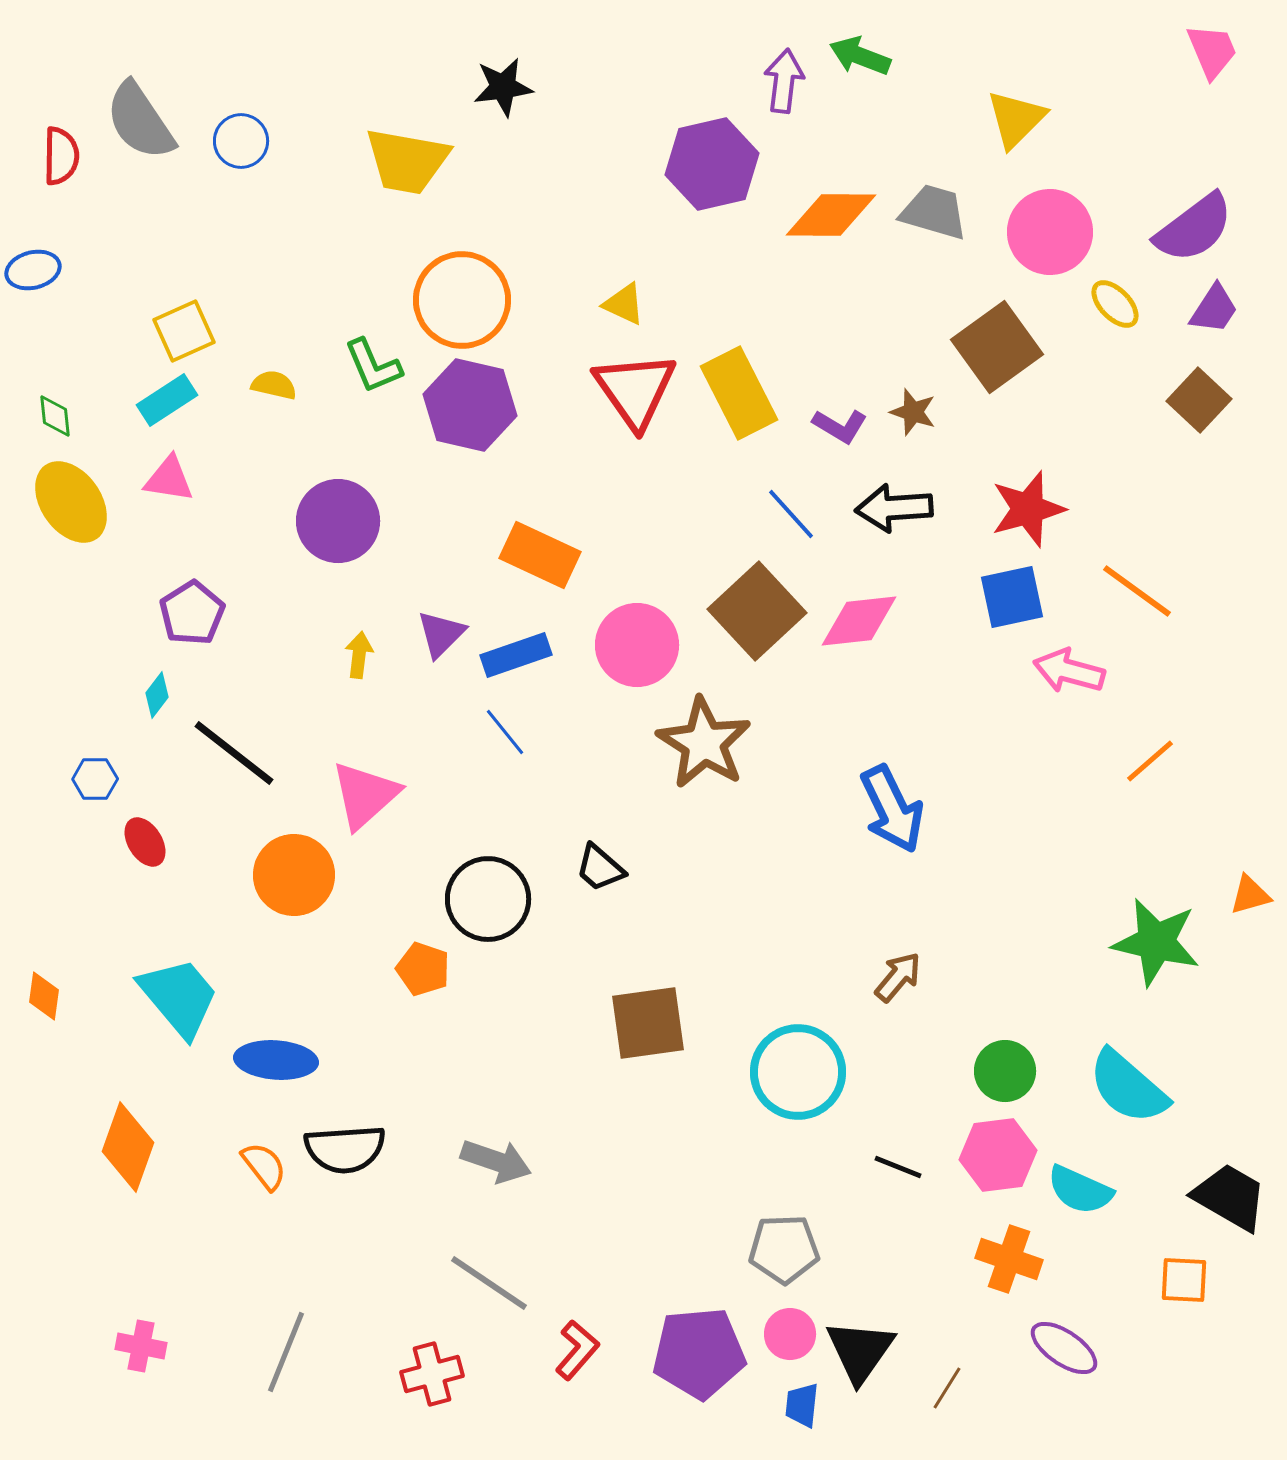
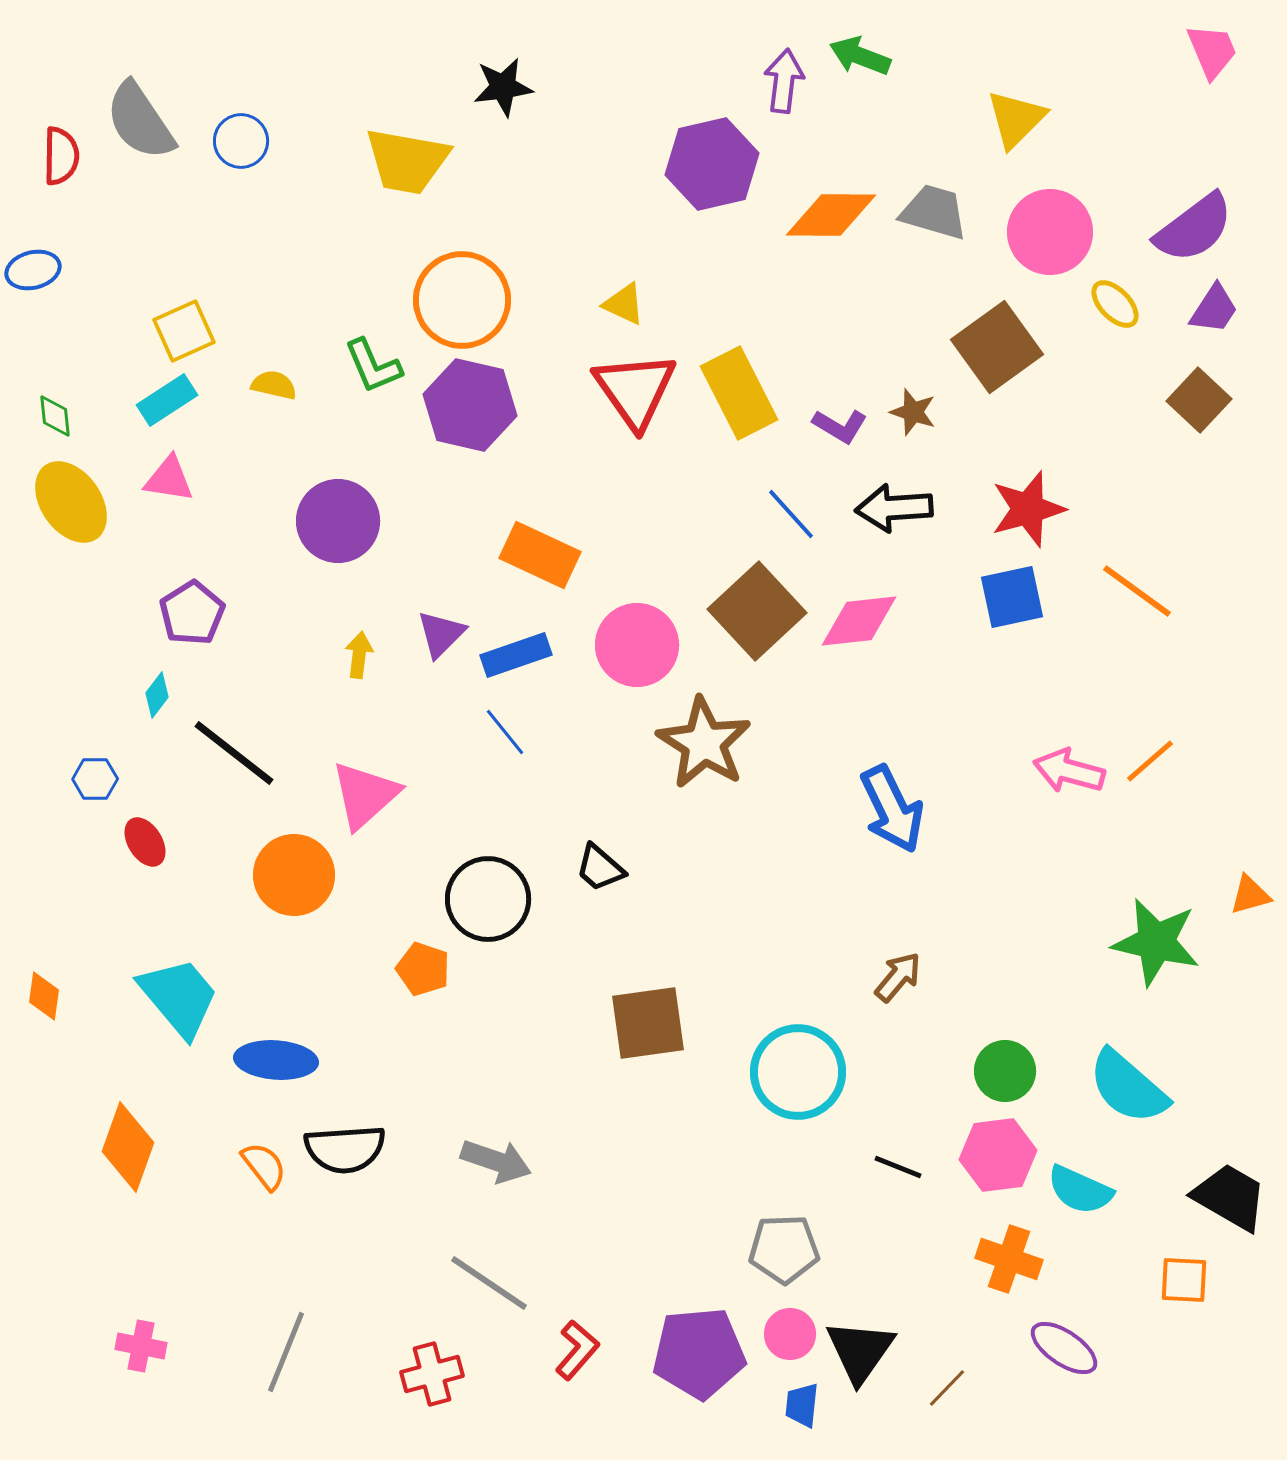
pink arrow at (1069, 671): moved 100 px down
brown line at (947, 1388): rotated 12 degrees clockwise
